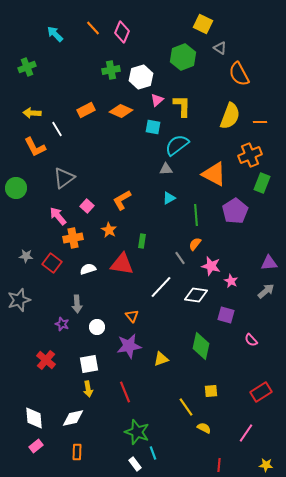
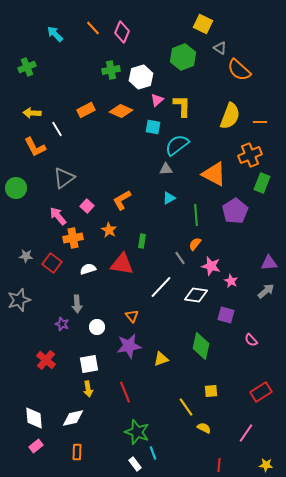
orange semicircle at (239, 74): moved 4 px up; rotated 20 degrees counterclockwise
